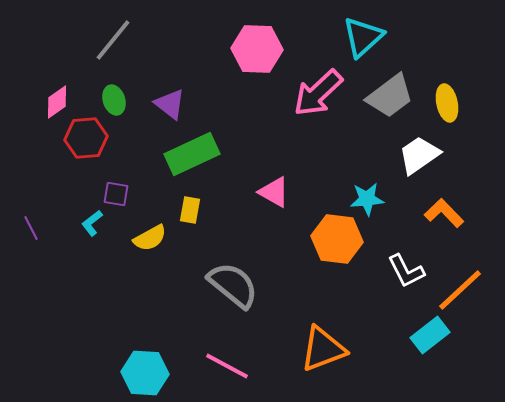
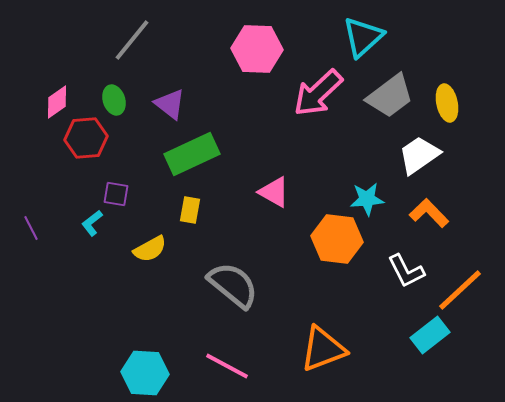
gray line: moved 19 px right
orange L-shape: moved 15 px left
yellow semicircle: moved 11 px down
